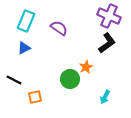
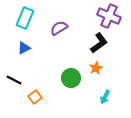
cyan rectangle: moved 1 px left, 3 px up
purple semicircle: rotated 66 degrees counterclockwise
black L-shape: moved 8 px left
orange star: moved 10 px right, 1 px down
green circle: moved 1 px right, 1 px up
orange square: rotated 24 degrees counterclockwise
